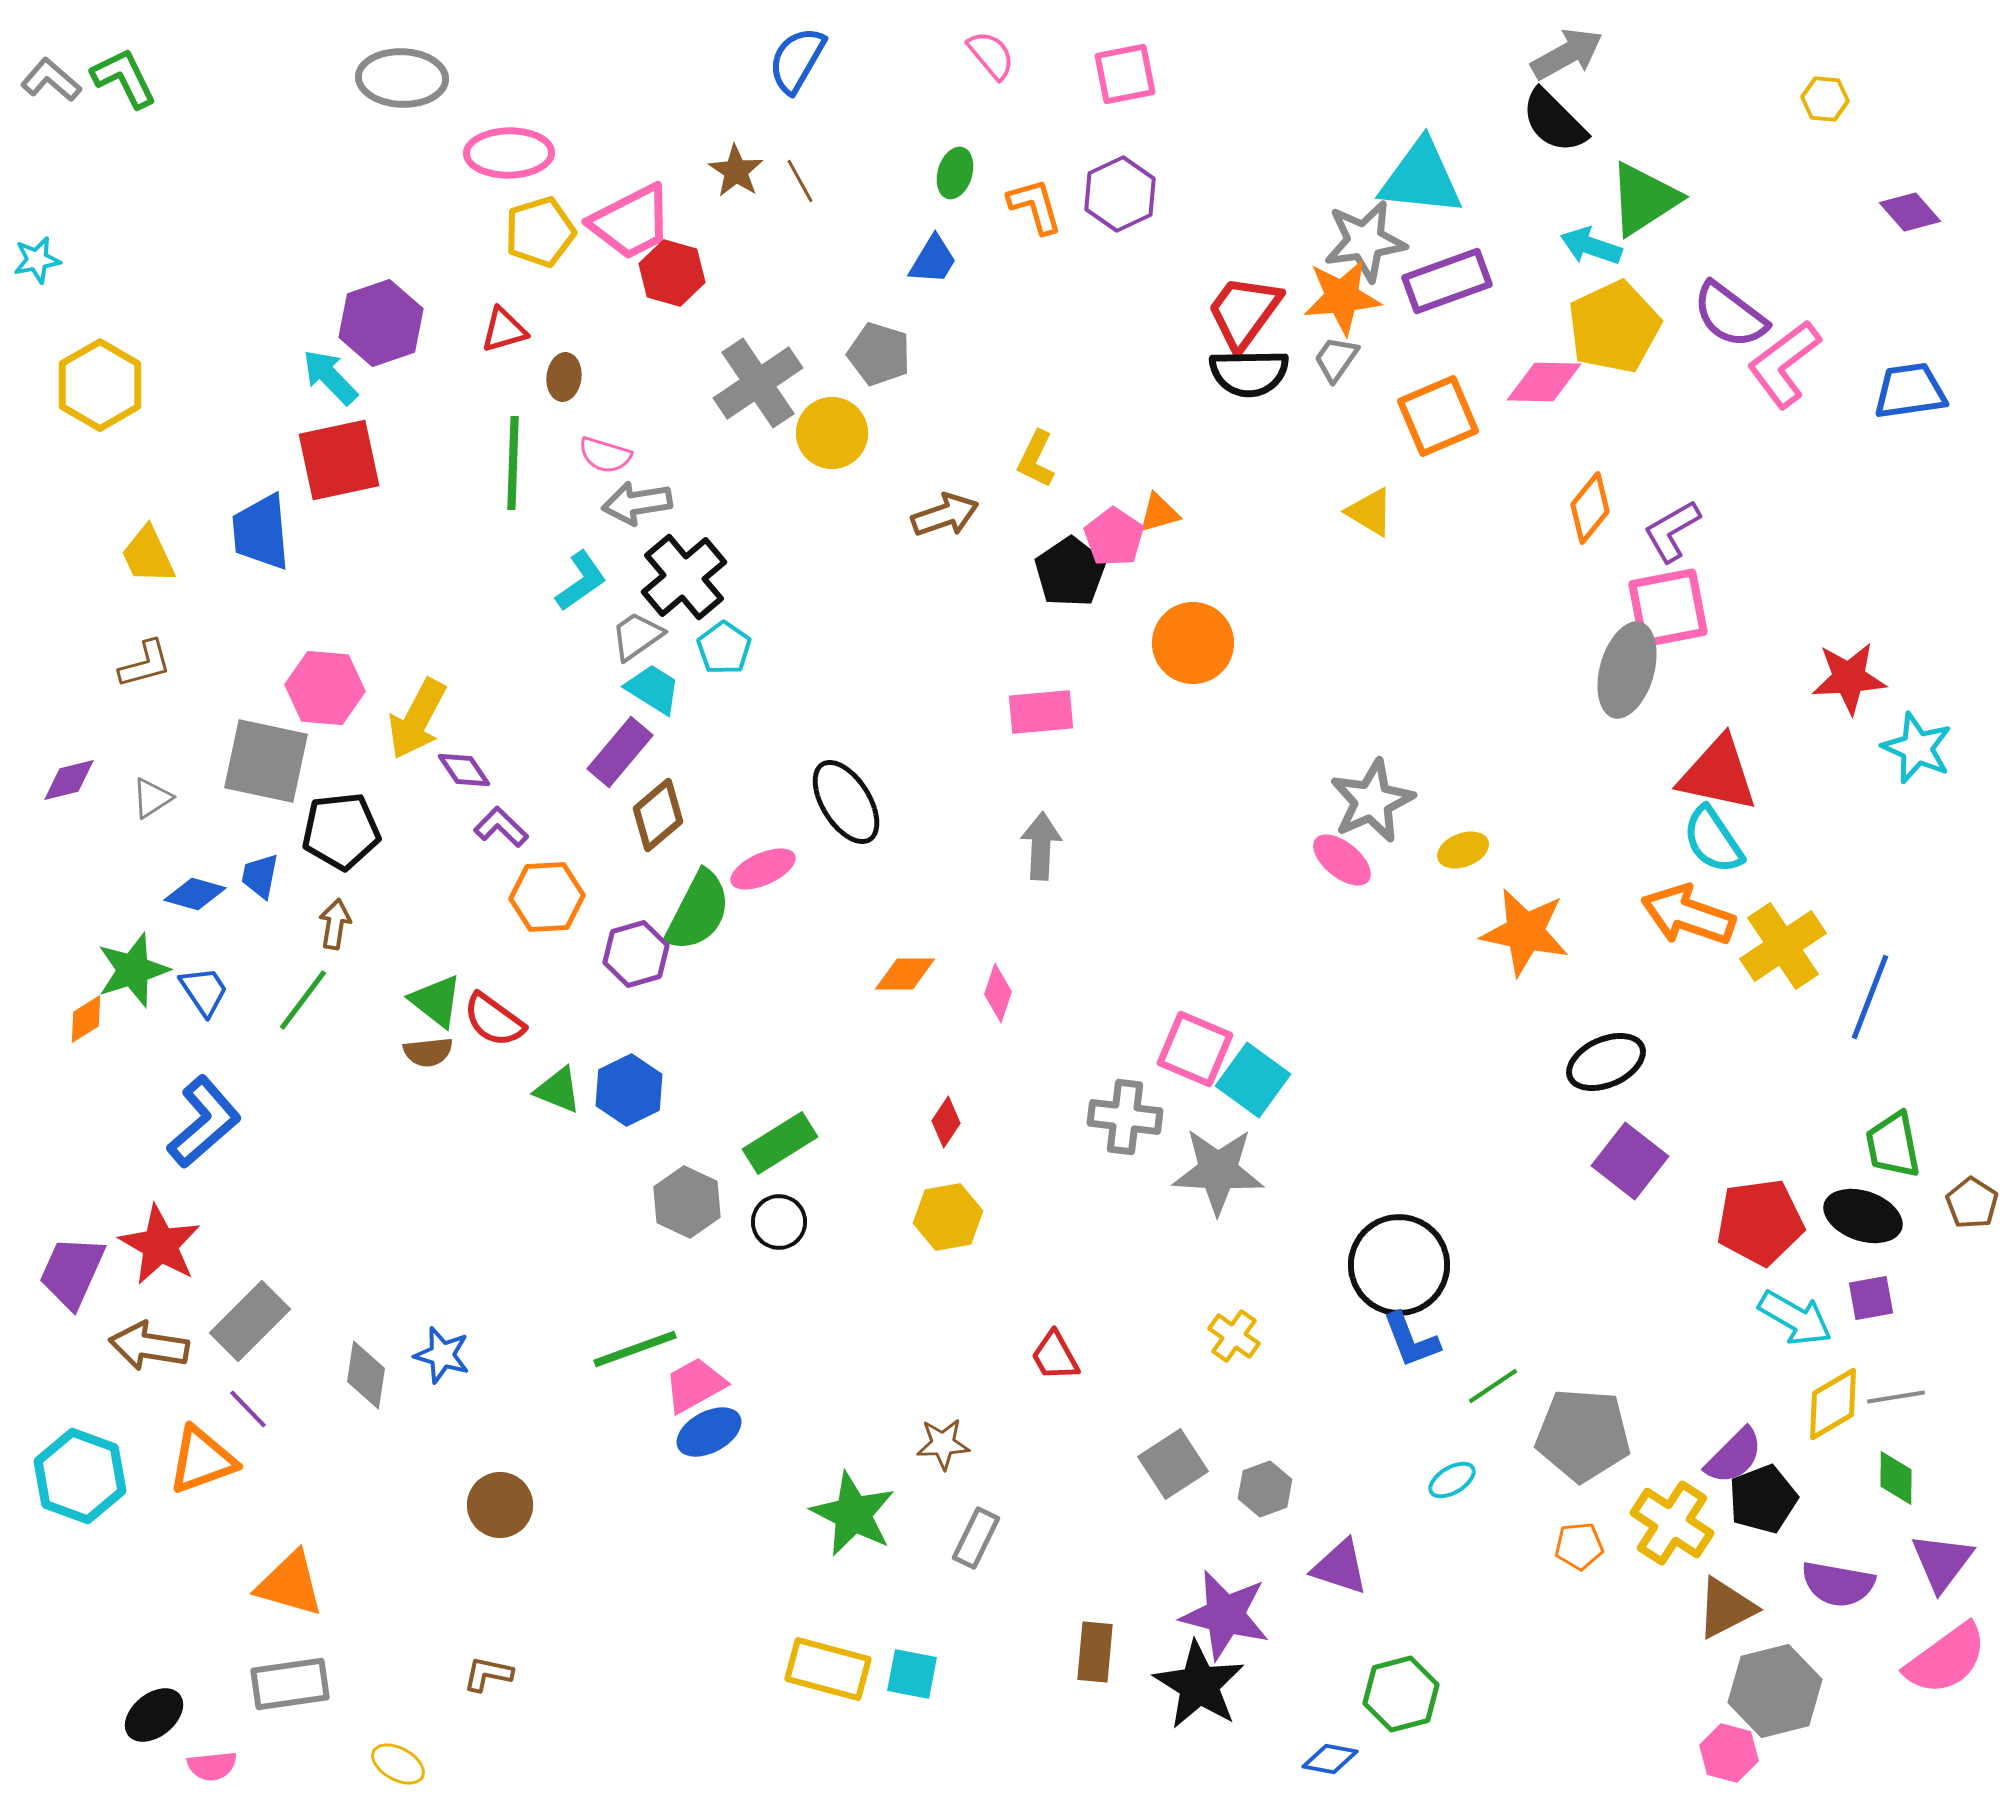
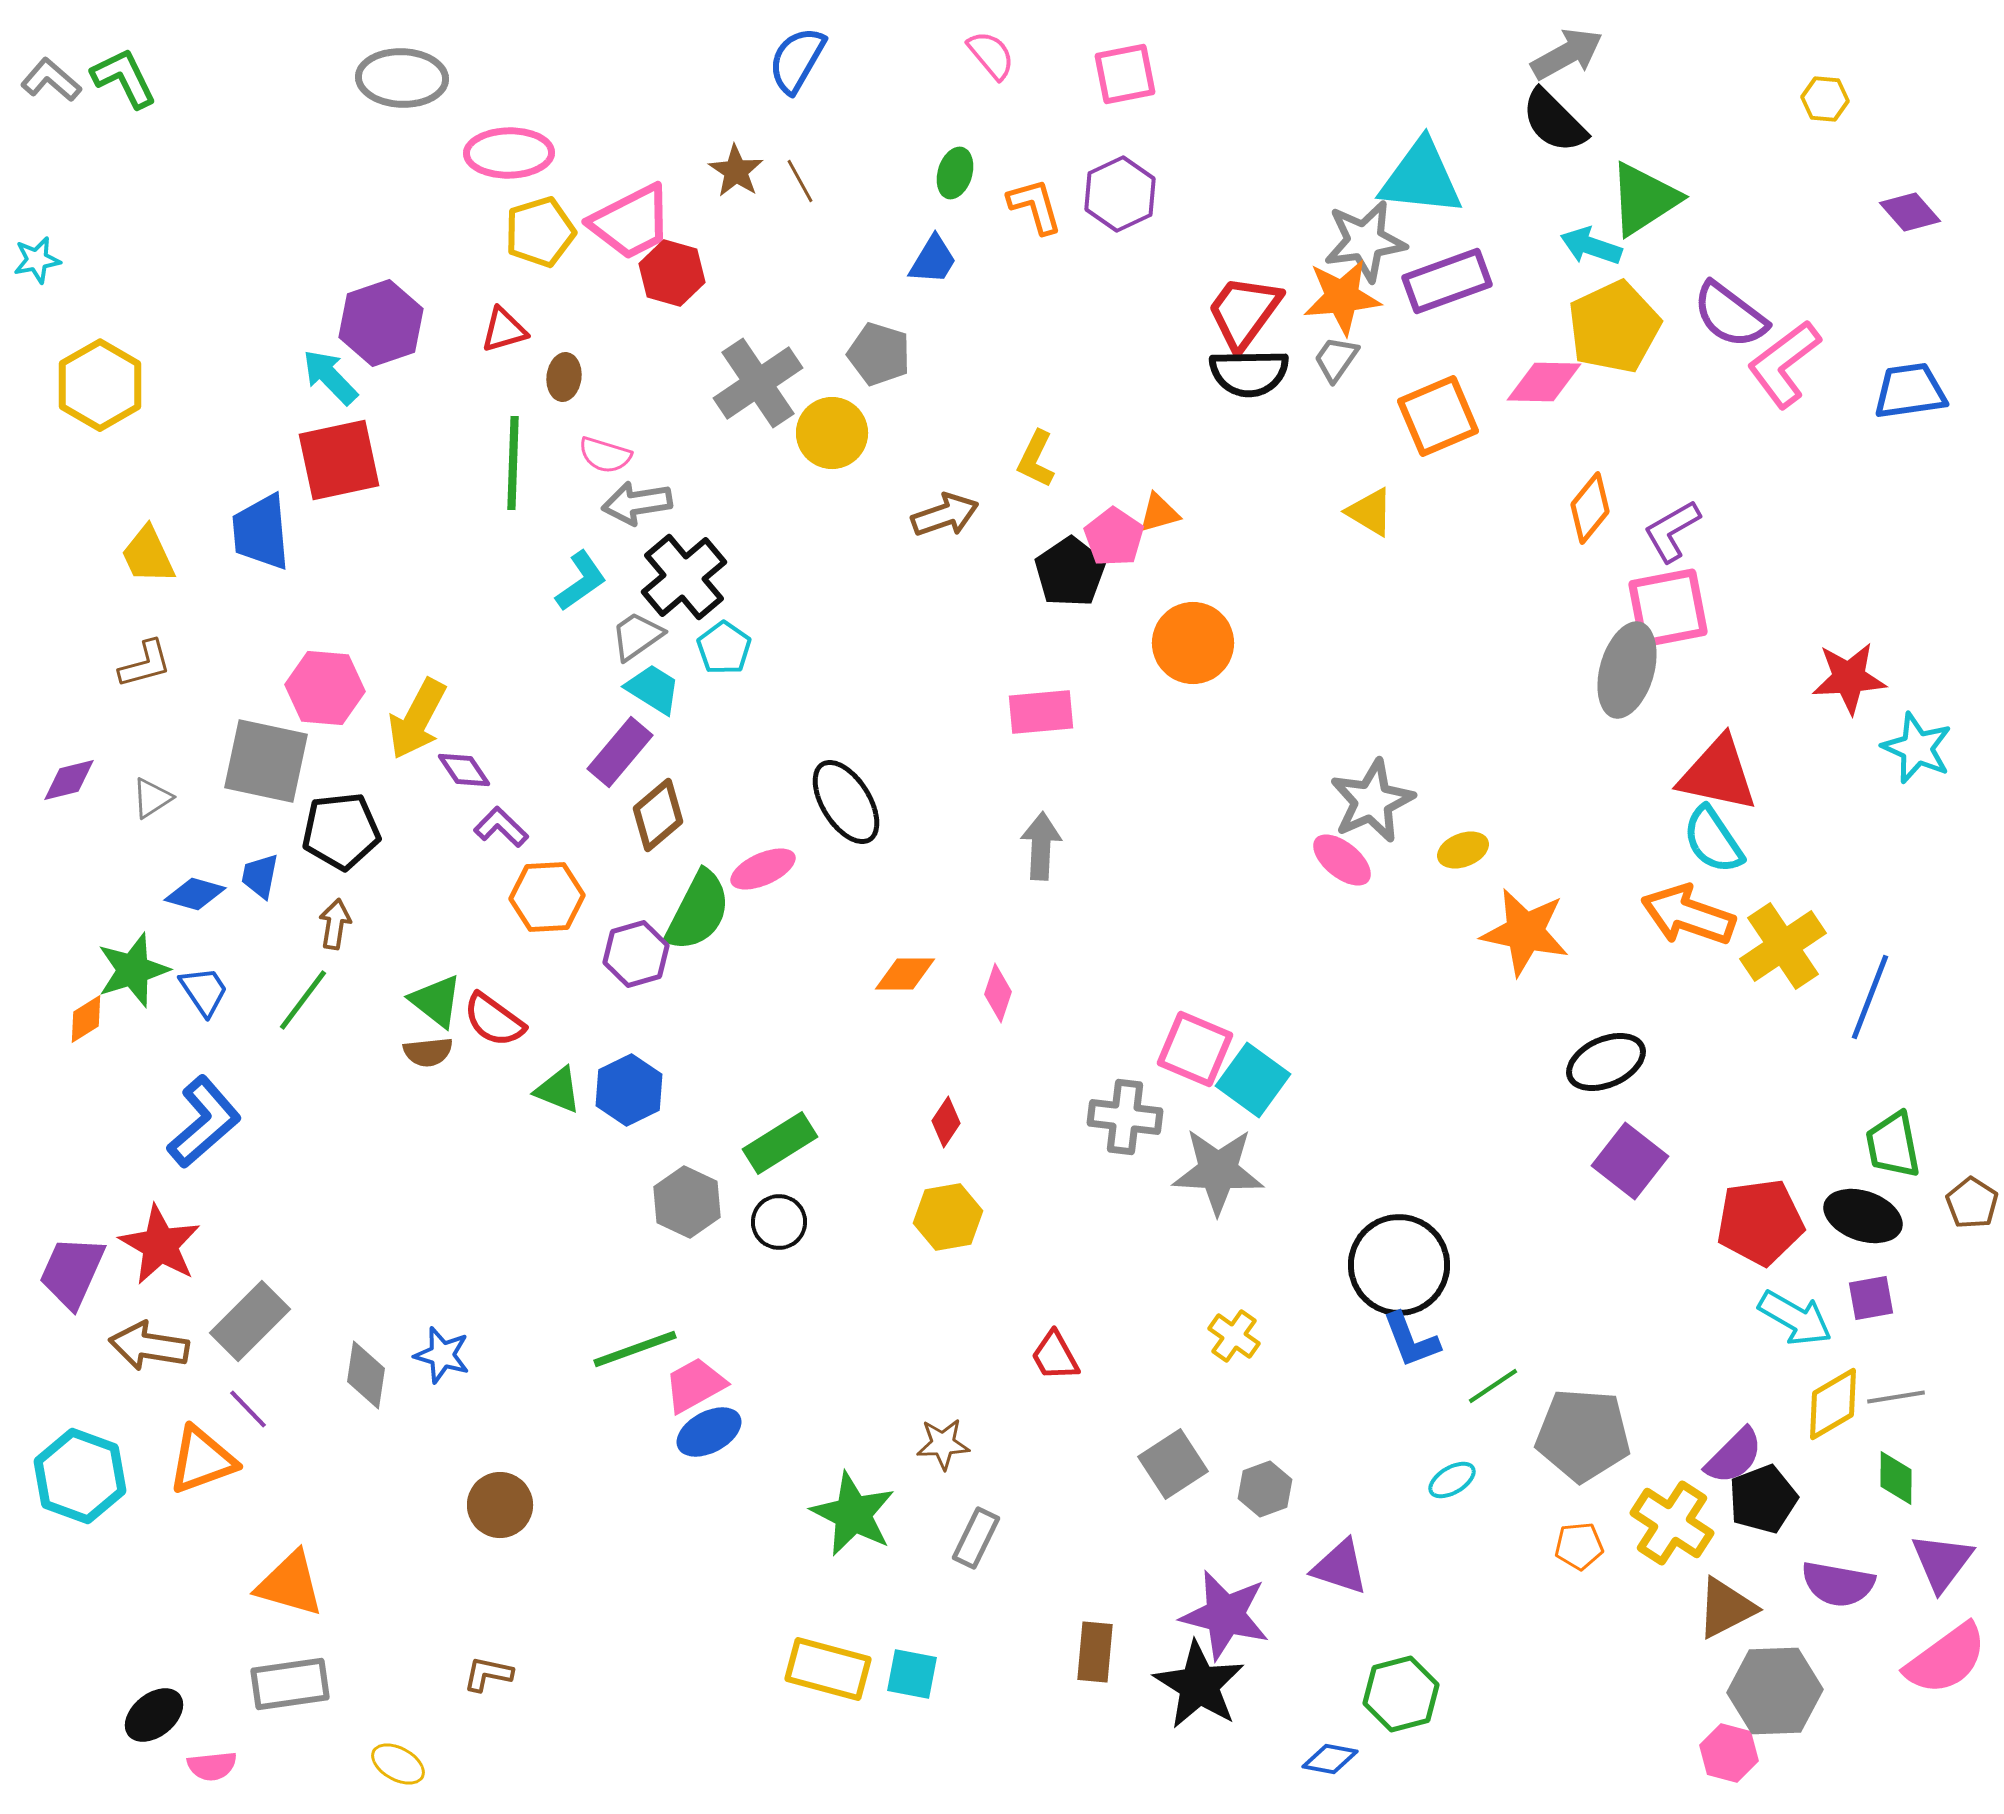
gray hexagon at (1775, 1691): rotated 12 degrees clockwise
